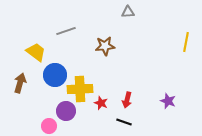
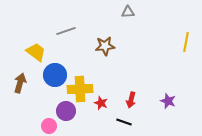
red arrow: moved 4 px right
